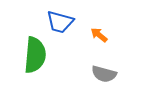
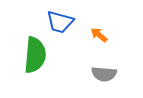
gray semicircle: rotated 10 degrees counterclockwise
